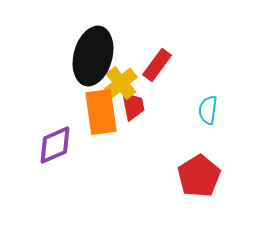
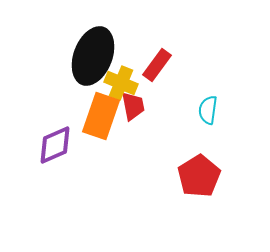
black ellipse: rotated 6 degrees clockwise
yellow cross: rotated 28 degrees counterclockwise
orange rectangle: moved 4 px down; rotated 27 degrees clockwise
